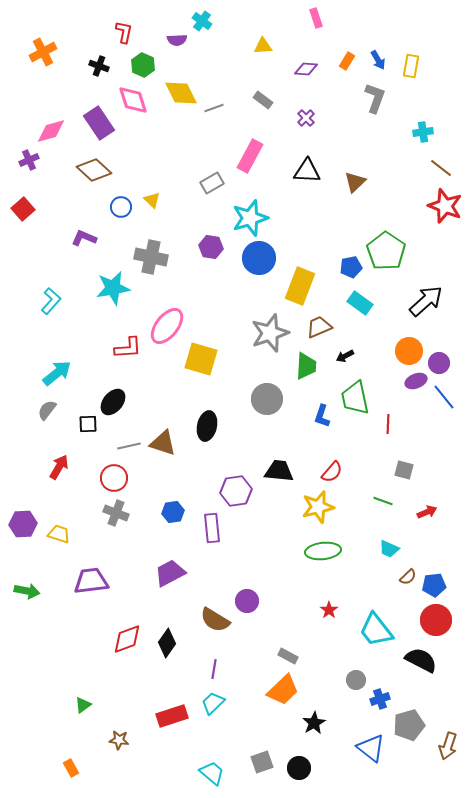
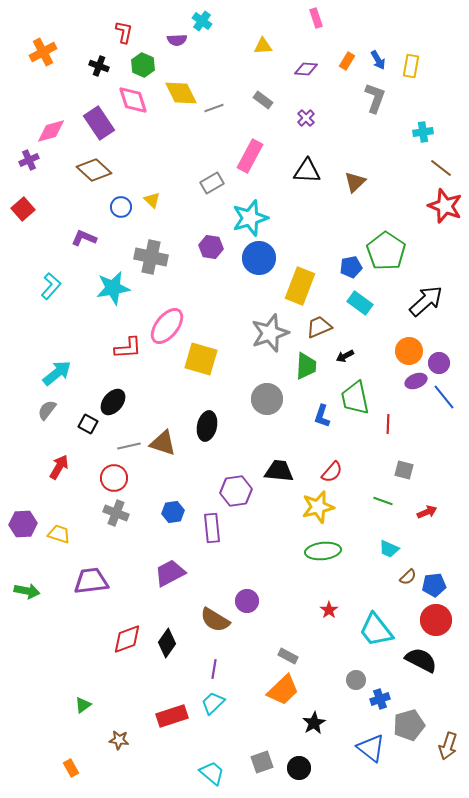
cyan L-shape at (51, 301): moved 15 px up
black square at (88, 424): rotated 30 degrees clockwise
